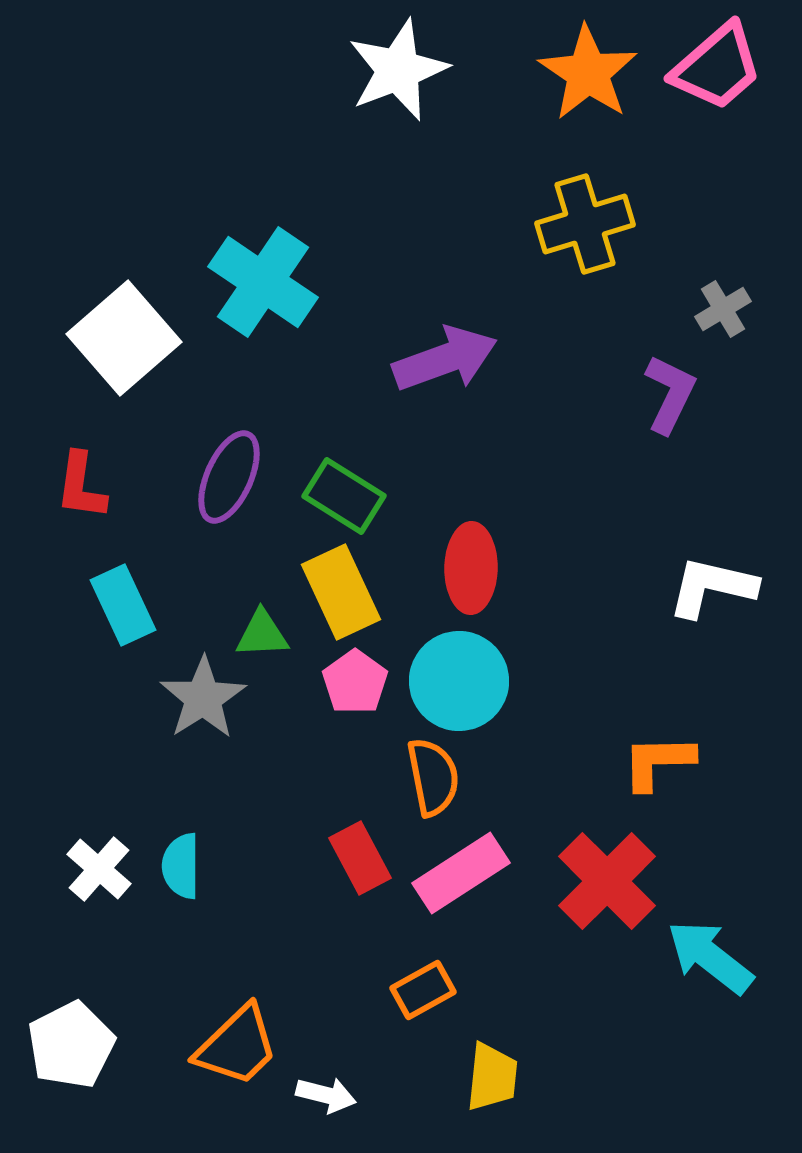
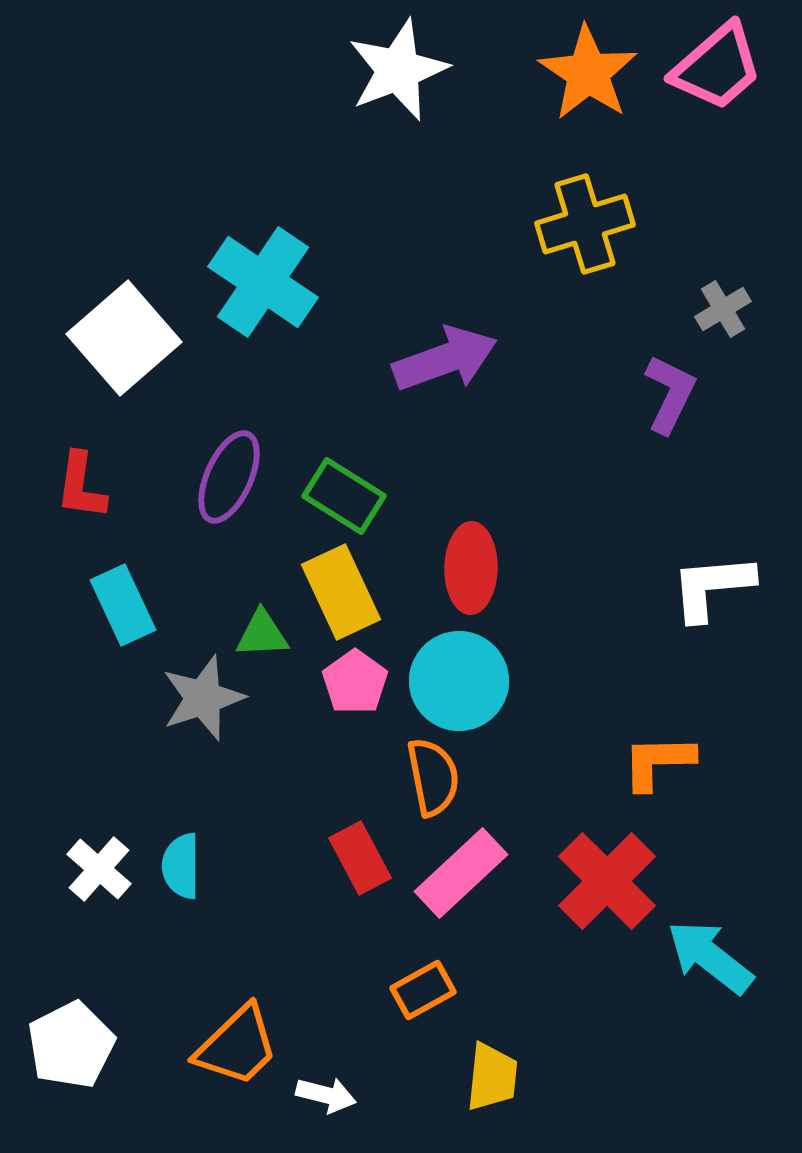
white L-shape: rotated 18 degrees counterclockwise
gray star: rotated 14 degrees clockwise
pink rectangle: rotated 10 degrees counterclockwise
